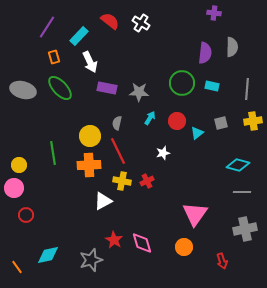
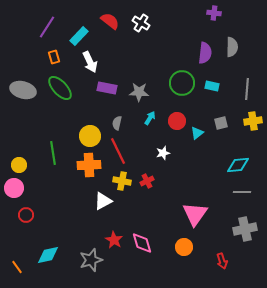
cyan diamond at (238, 165): rotated 20 degrees counterclockwise
